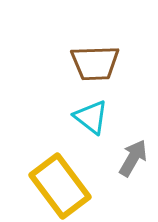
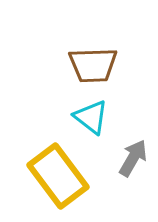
brown trapezoid: moved 2 px left, 2 px down
yellow rectangle: moved 2 px left, 10 px up
